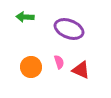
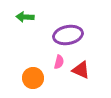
purple ellipse: moved 1 px left, 6 px down; rotated 32 degrees counterclockwise
pink semicircle: rotated 32 degrees clockwise
orange circle: moved 2 px right, 11 px down
